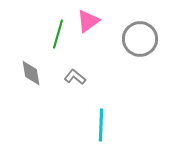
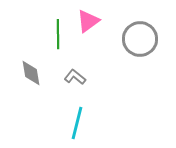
green line: rotated 16 degrees counterclockwise
cyan line: moved 24 px left, 2 px up; rotated 12 degrees clockwise
